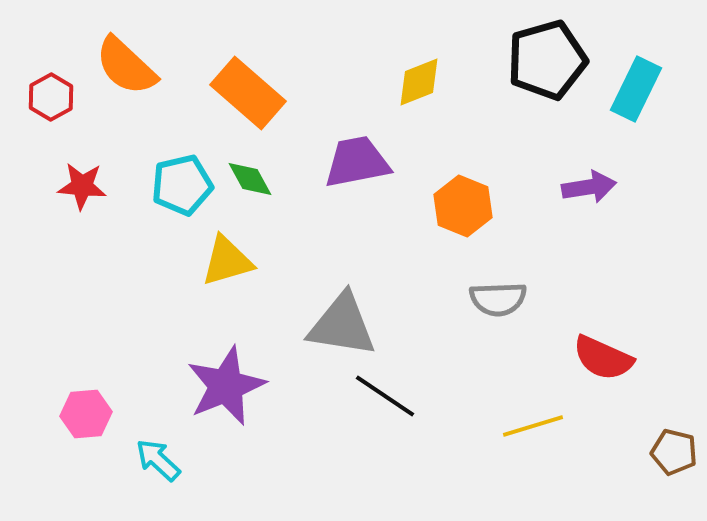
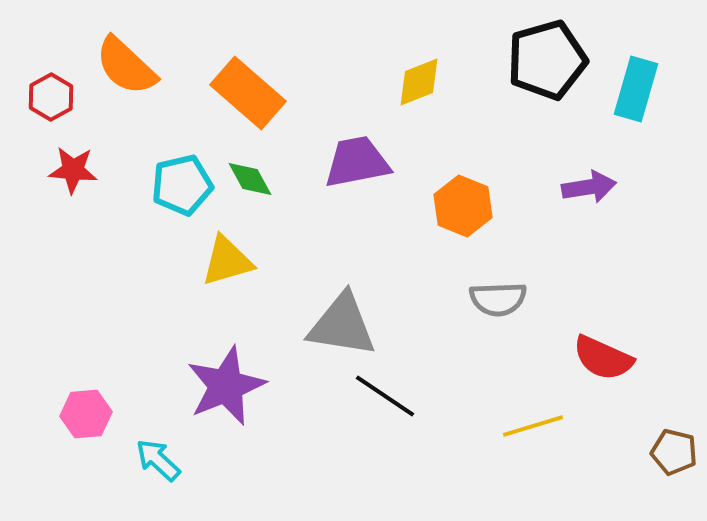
cyan rectangle: rotated 10 degrees counterclockwise
red star: moved 9 px left, 16 px up
